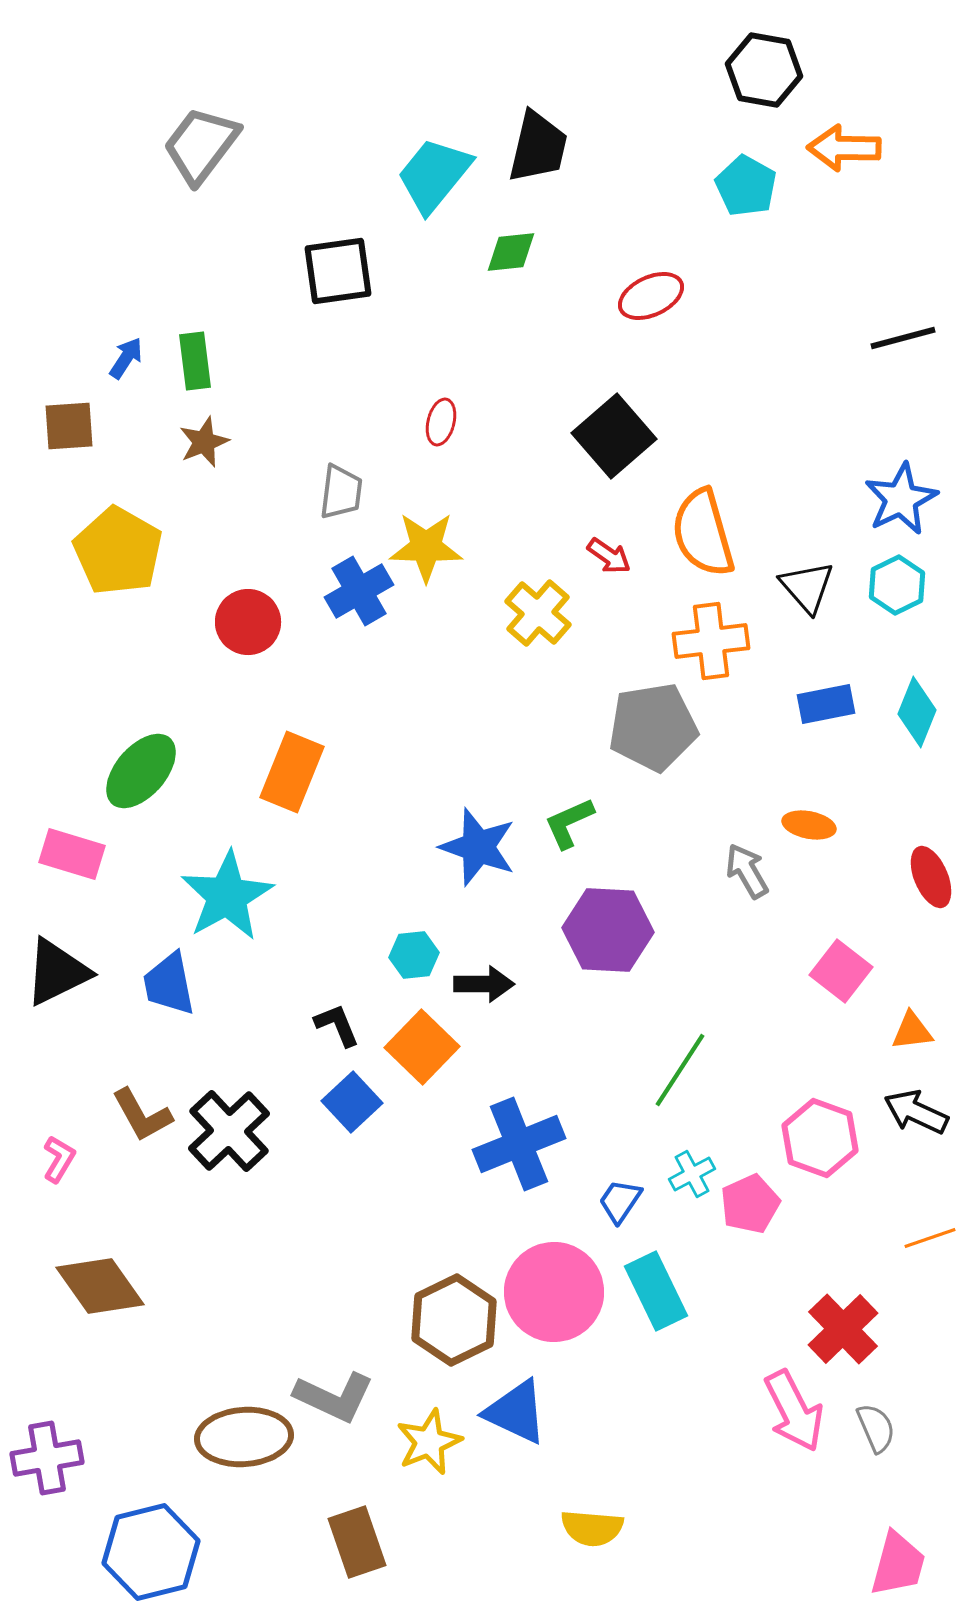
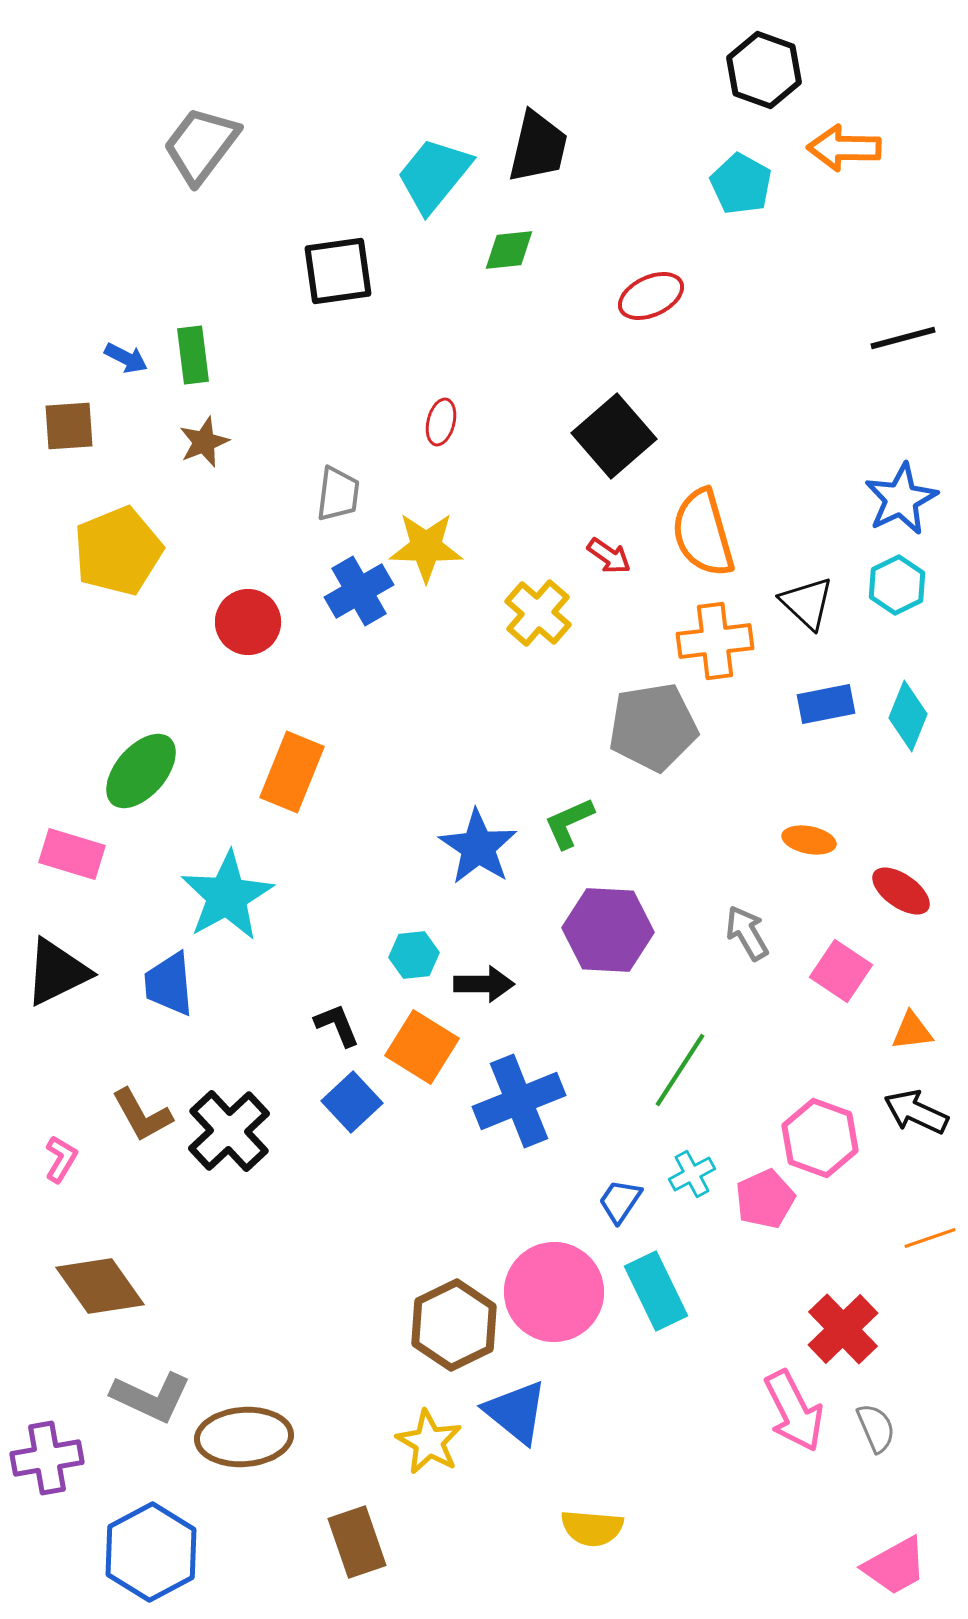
black hexagon at (764, 70): rotated 10 degrees clockwise
cyan pentagon at (746, 186): moved 5 px left, 2 px up
green diamond at (511, 252): moved 2 px left, 2 px up
blue arrow at (126, 358): rotated 84 degrees clockwise
green rectangle at (195, 361): moved 2 px left, 6 px up
gray trapezoid at (341, 492): moved 3 px left, 2 px down
yellow pentagon at (118, 551): rotated 20 degrees clockwise
black triangle at (807, 587): moved 16 px down; rotated 6 degrees counterclockwise
orange cross at (711, 641): moved 4 px right
cyan diamond at (917, 712): moved 9 px left, 4 px down
orange ellipse at (809, 825): moved 15 px down
blue star at (478, 847): rotated 14 degrees clockwise
gray arrow at (747, 871): moved 62 px down
red ellipse at (931, 877): moved 30 px left, 14 px down; rotated 32 degrees counterclockwise
pink square at (841, 971): rotated 4 degrees counterclockwise
blue trapezoid at (169, 984): rotated 6 degrees clockwise
orange square at (422, 1047): rotated 12 degrees counterclockwise
blue cross at (519, 1144): moved 43 px up
pink L-shape at (59, 1159): moved 2 px right
pink pentagon at (750, 1204): moved 15 px right, 5 px up
brown hexagon at (454, 1320): moved 5 px down
gray L-shape at (334, 1397): moved 183 px left
blue triangle at (516, 1412): rotated 14 degrees clockwise
yellow star at (429, 1442): rotated 20 degrees counterclockwise
blue hexagon at (151, 1552): rotated 14 degrees counterclockwise
pink trapezoid at (898, 1564): moved 3 px left, 2 px down; rotated 46 degrees clockwise
